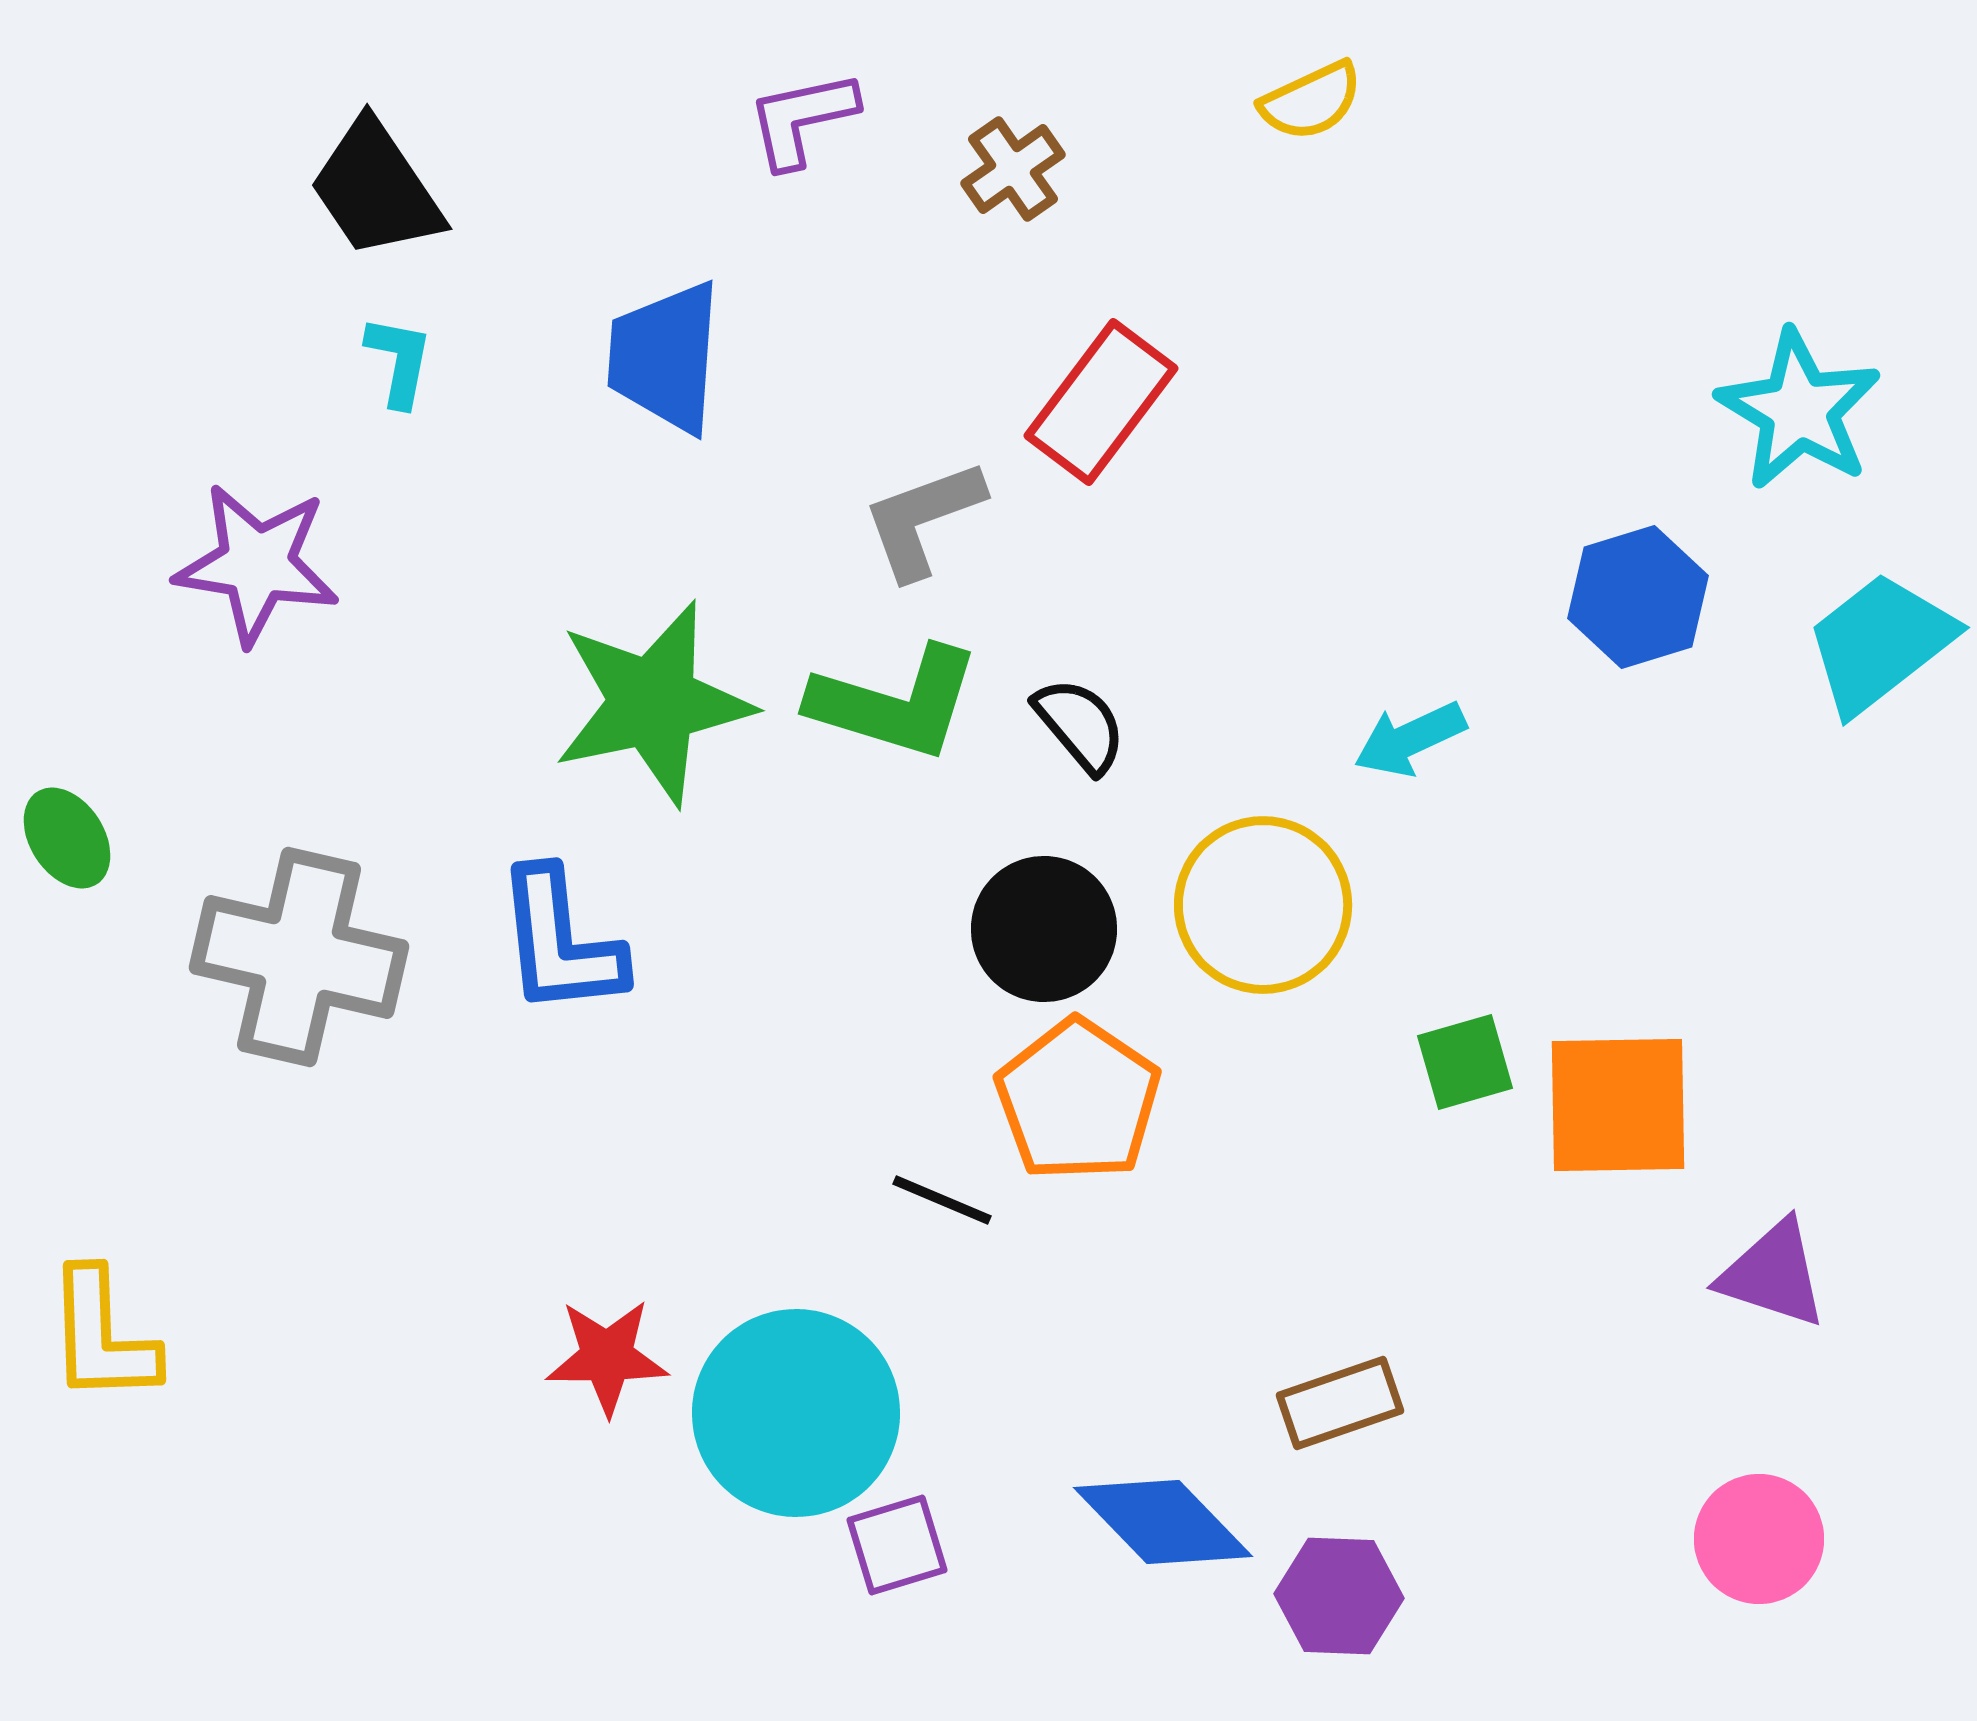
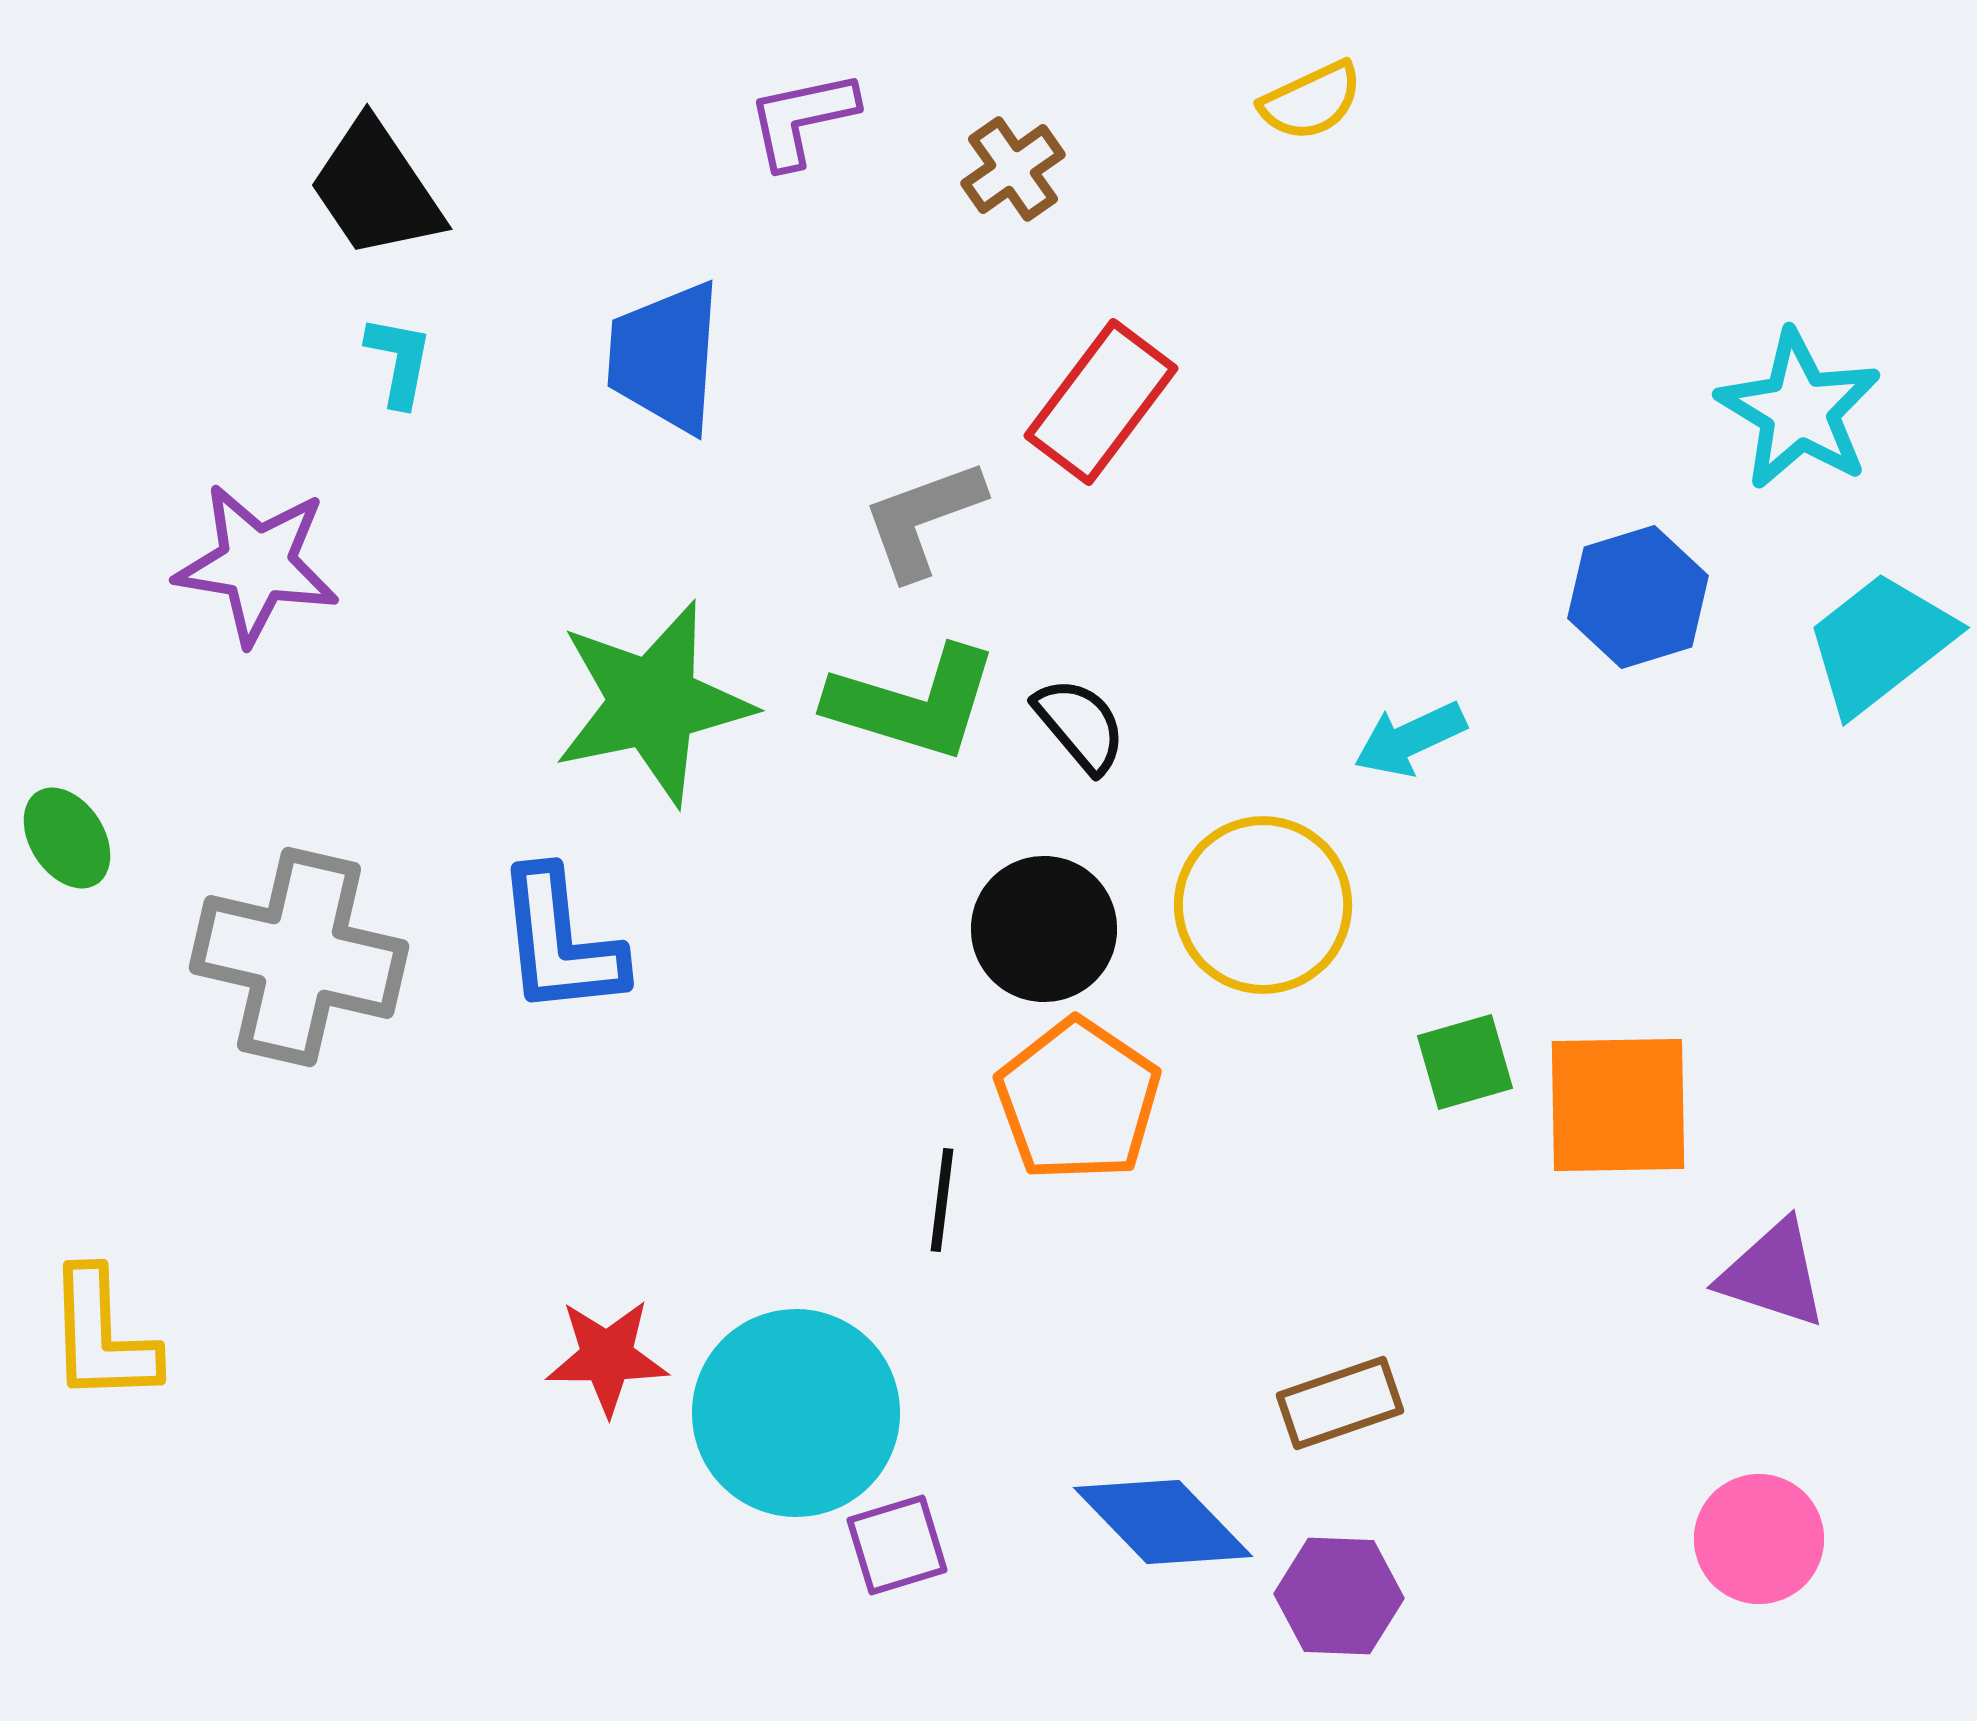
green L-shape: moved 18 px right
black line: rotated 74 degrees clockwise
